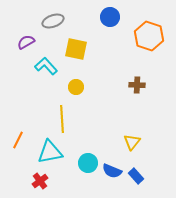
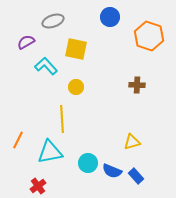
yellow triangle: rotated 36 degrees clockwise
red cross: moved 2 px left, 5 px down
